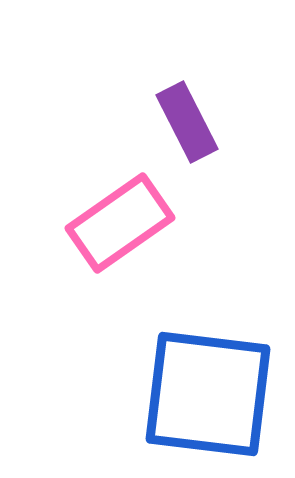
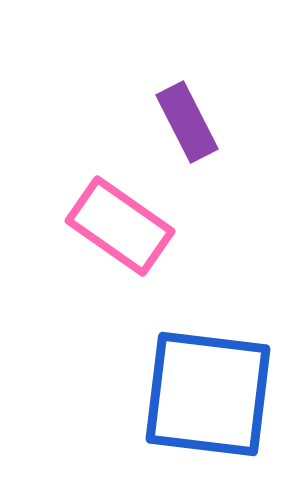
pink rectangle: moved 3 px down; rotated 70 degrees clockwise
